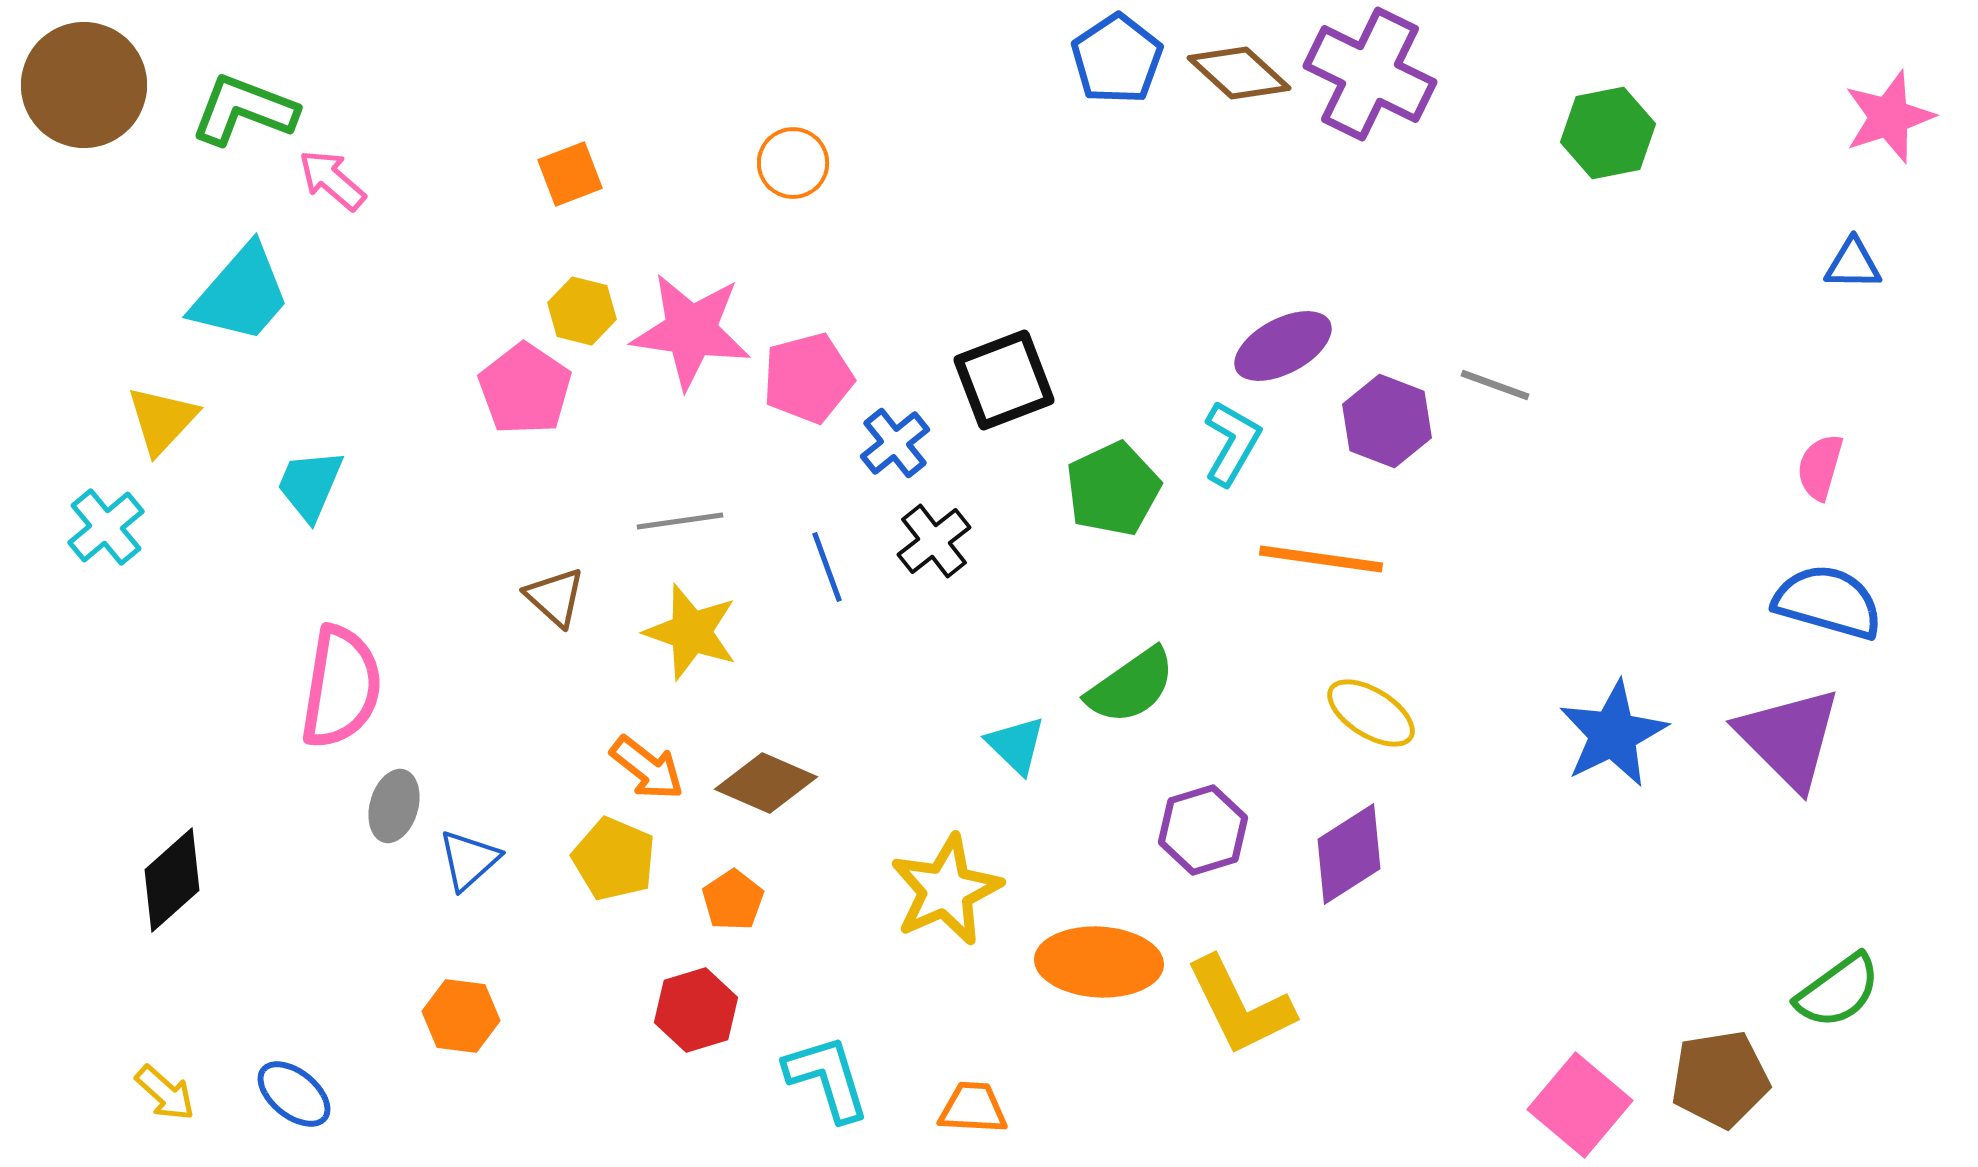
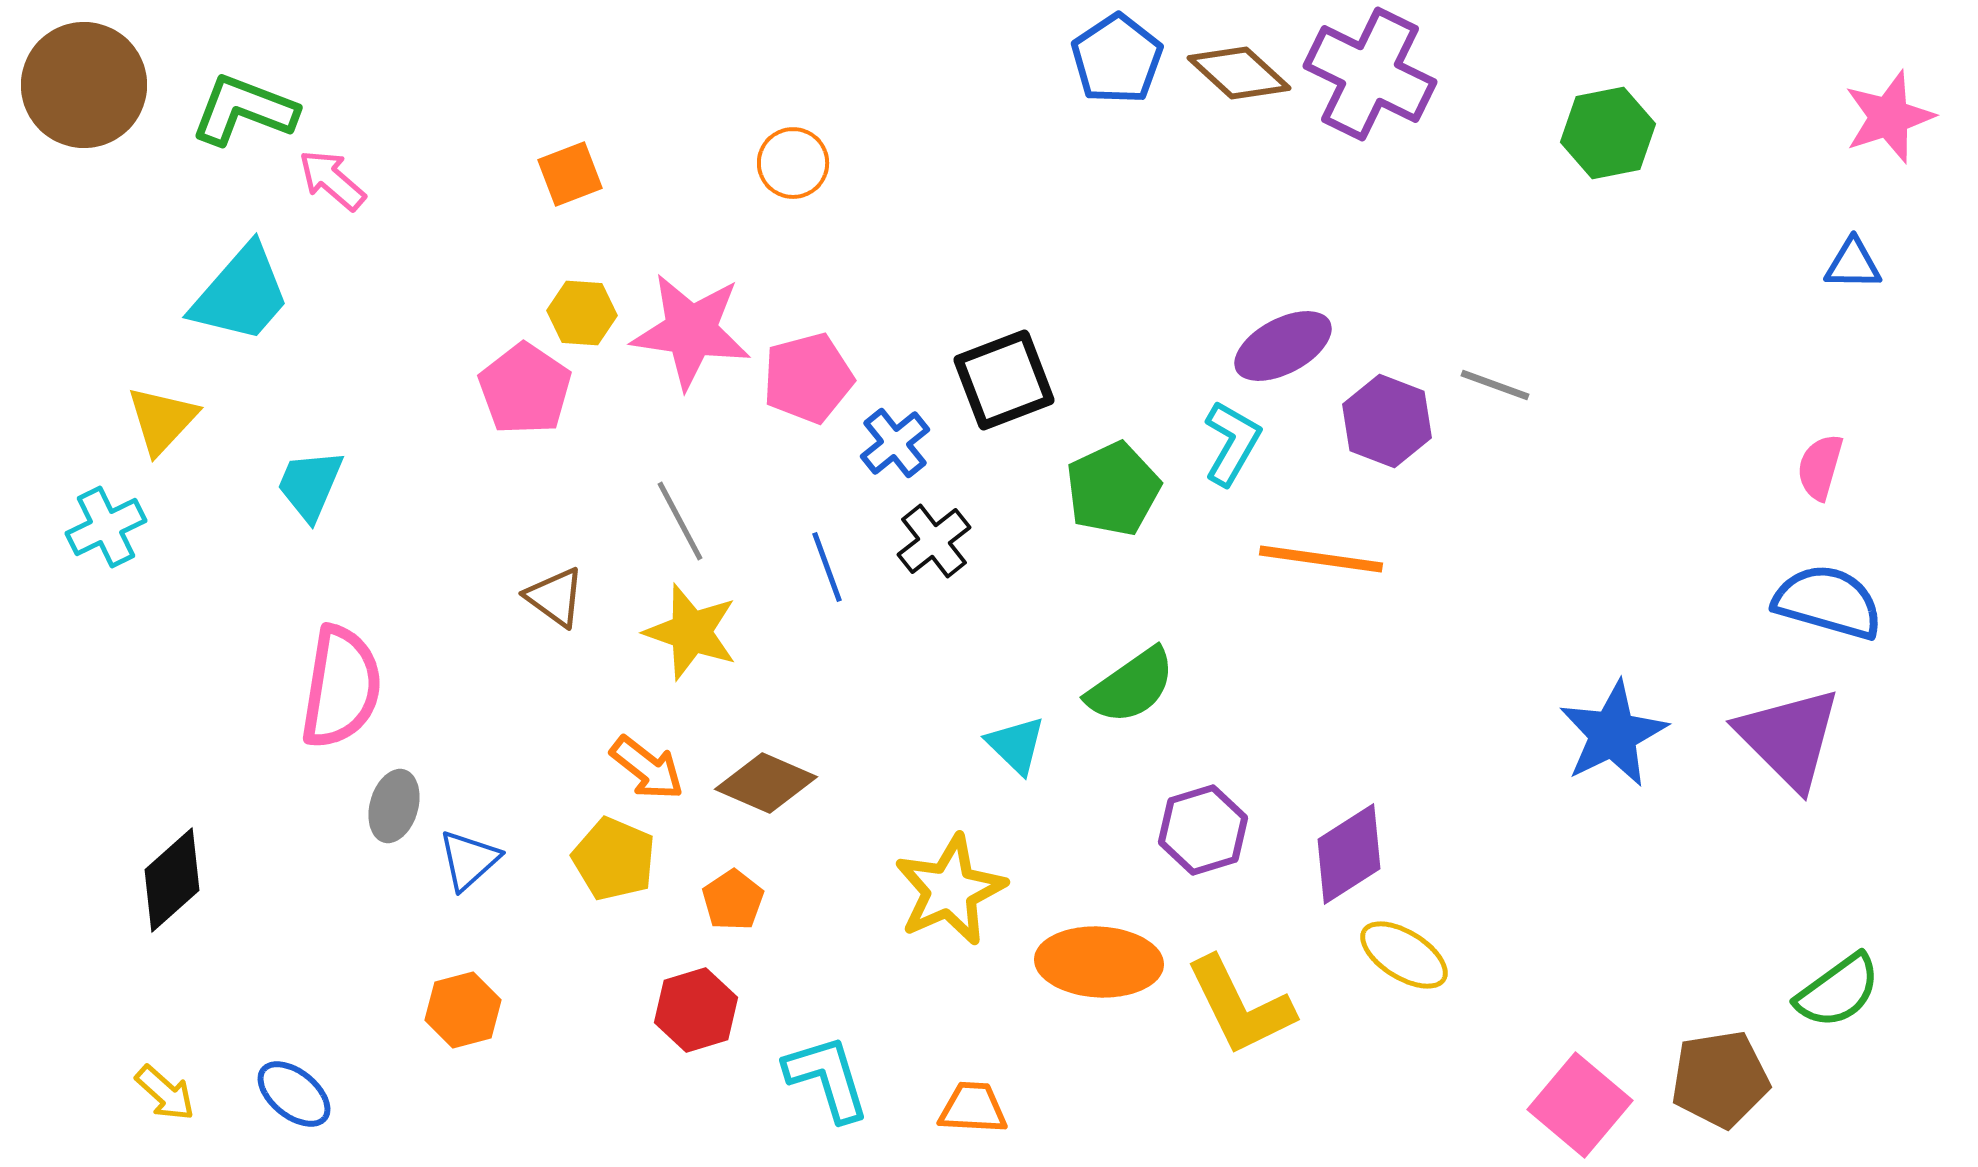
yellow hexagon at (582, 311): moved 2 px down; rotated 10 degrees counterclockwise
gray line at (680, 521): rotated 70 degrees clockwise
cyan cross at (106, 527): rotated 14 degrees clockwise
brown triangle at (555, 597): rotated 6 degrees counterclockwise
yellow ellipse at (1371, 713): moved 33 px right, 242 px down
yellow star at (946, 890): moved 4 px right
orange hexagon at (461, 1016): moved 2 px right, 6 px up; rotated 22 degrees counterclockwise
